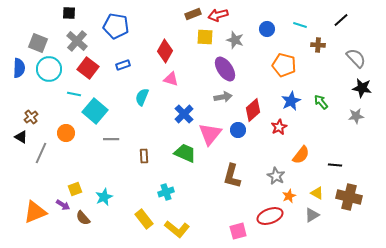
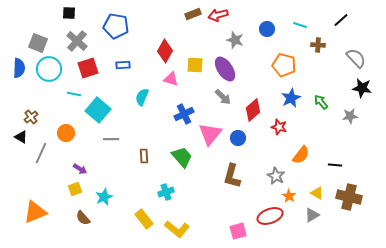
yellow square at (205, 37): moved 10 px left, 28 px down
blue rectangle at (123, 65): rotated 16 degrees clockwise
red square at (88, 68): rotated 35 degrees clockwise
gray arrow at (223, 97): rotated 54 degrees clockwise
blue star at (291, 101): moved 3 px up
cyan square at (95, 111): moved 3 px right, 1 px up
blue cross at (184, 114): rotated 18 degrees clockwise
gray star at (356, 116): moved 6 px left
red star at (279, 127): rotated 28 degrees counterclockwise
blue circle at (238, 130): moved 8 px down
green trapezoid at (185, 153): moved 3 px left, 4 px down; rotated 25 degrees clockwise
orange star at (289, 196): rotated 16 degrees counterclockwise
purple arrow at (63, 205): moved 17 px right, 36 px up
